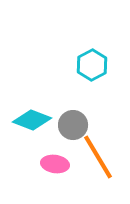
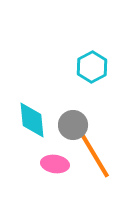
cyan hexagon: moved 2 px down
cyan diamond: rotated 63 degrees clockwise
orange line: moved 3 px left, 1 px up
